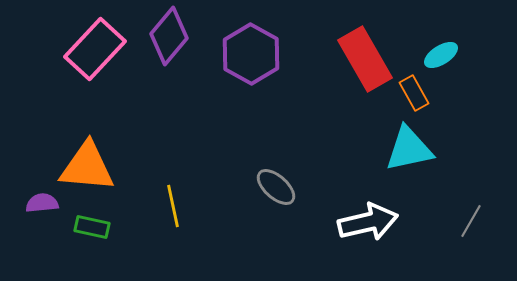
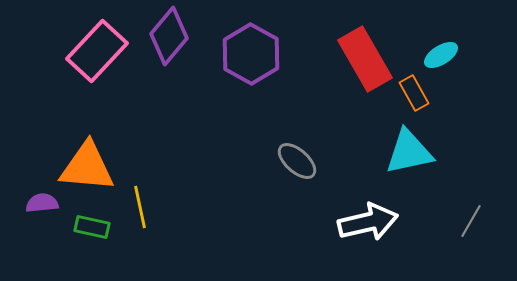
pink rectangle: moved 2 px right, 2 px down
cyan triangle: moved 3 px down
gray ellipse: moved 21 px right, 26 px up
yellow line: moved 33 px left, 1 px down
